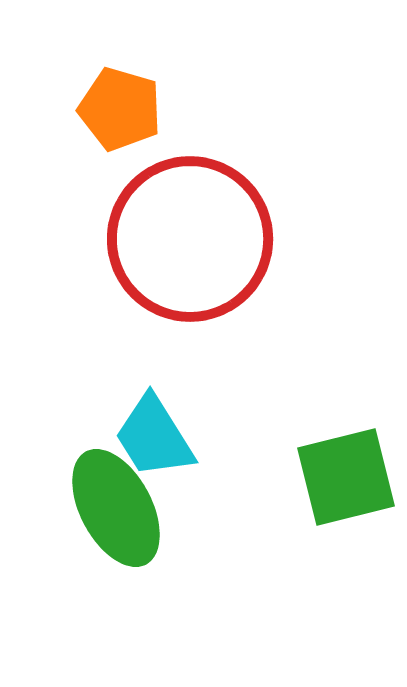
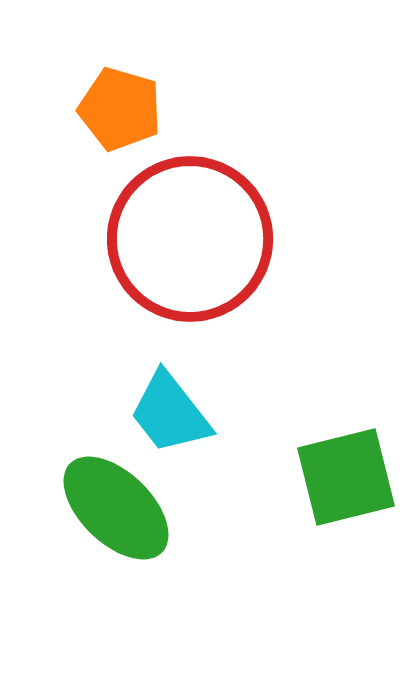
cyan trapezoid: moved 16 px right, 24 px up; rotated 6 degrees counterclockwise
green ellipse: rotated 18 degrees counterclockwise
